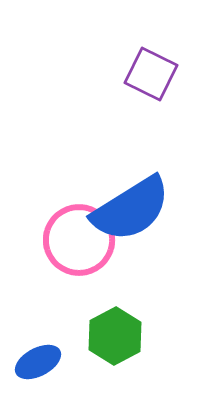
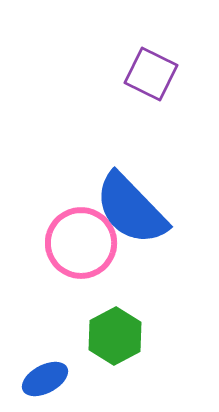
blue semicircle: rotated 78 degrees clockwise
pink circle: moved 2 px right, 3 px down
blue ellipse: moved 7 px right, 17 px down
